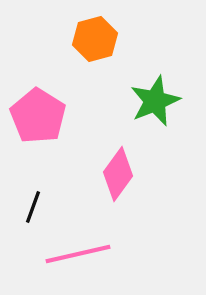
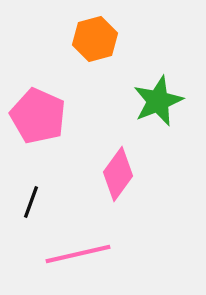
green star: moved 3 px right
pink pentagon: rotated 8 degrees counterclockwise
black line: moved 2 px left, 5 px up
